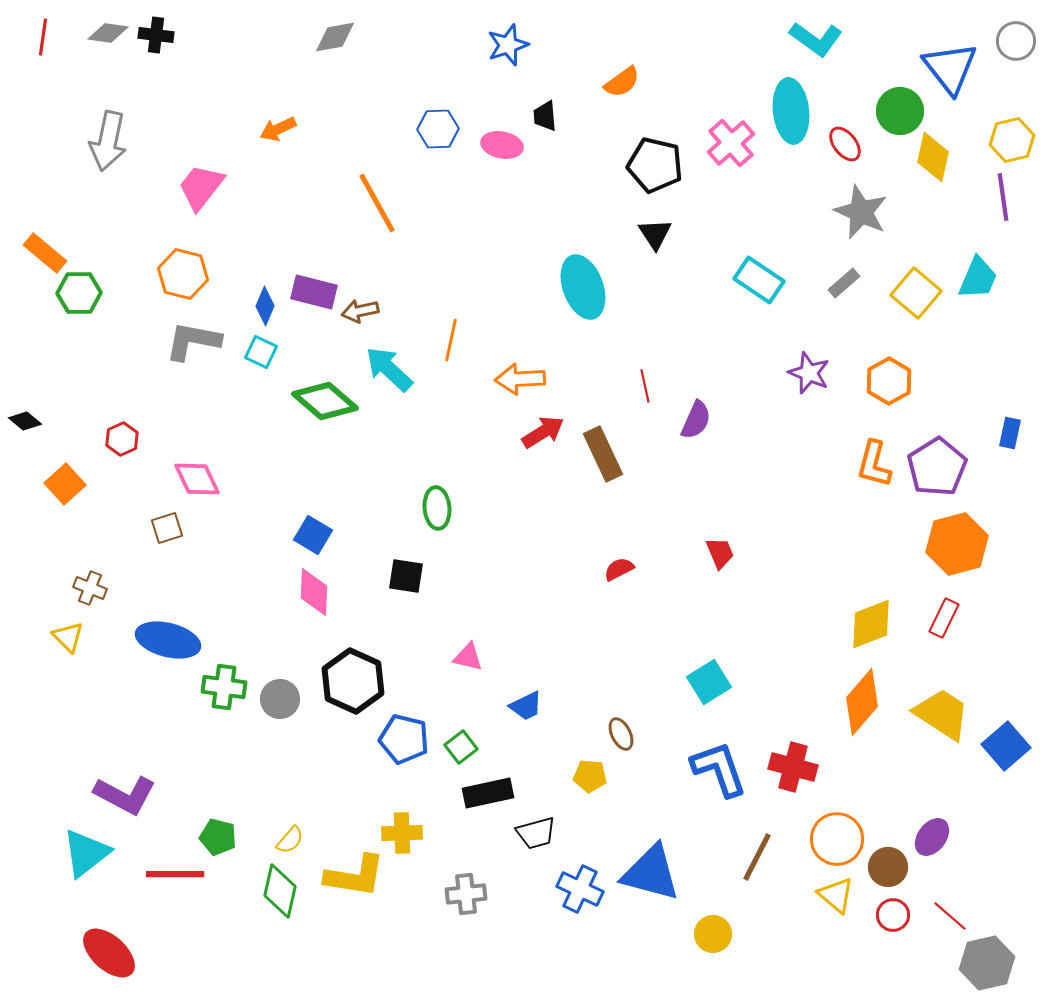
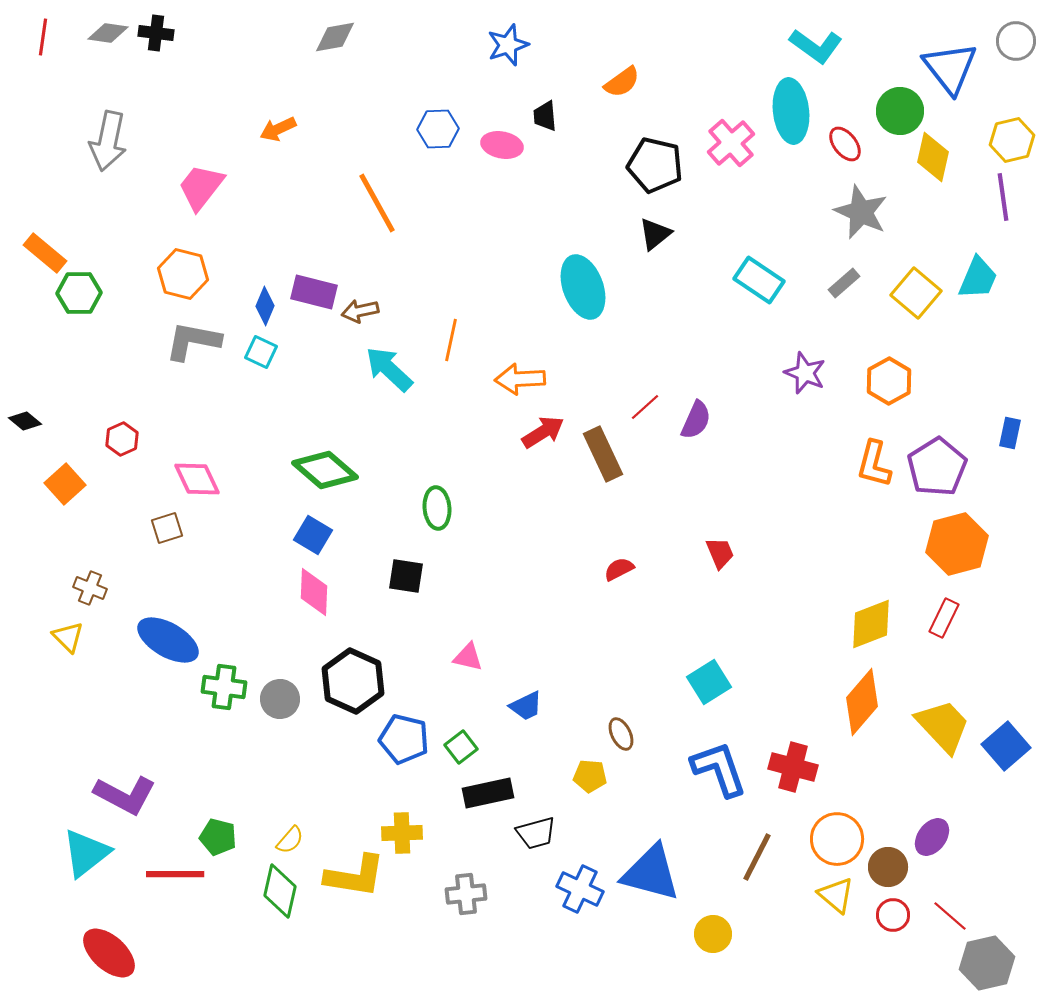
black cross at (156, 35): moved 2 px up
cyan L-shape at (816, 39): moved 7 px down
black triangle at (655, 234): rotated 24 degrees clockwise
purple star at (809, 373): moved 4 px left
red line at (645, 386): moved 21 px down; rotated 60 degrees clockwise
green diamond at (325, 401): moved 69 px down
blue ellipse at (168, 640): rotated 16 degrees clockwise
yellow trapezoid at (942, 714): moved 1 px right, 12 px down; rotated 14 degrees clockwise
